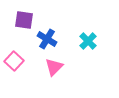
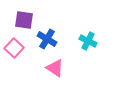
cyan cross: rotated 18 degrees counterclockwise
pink square: moved 13 px up
pink triangle: moved 1 px right, 1 px down; rotated 42 degrees counterclockwise
